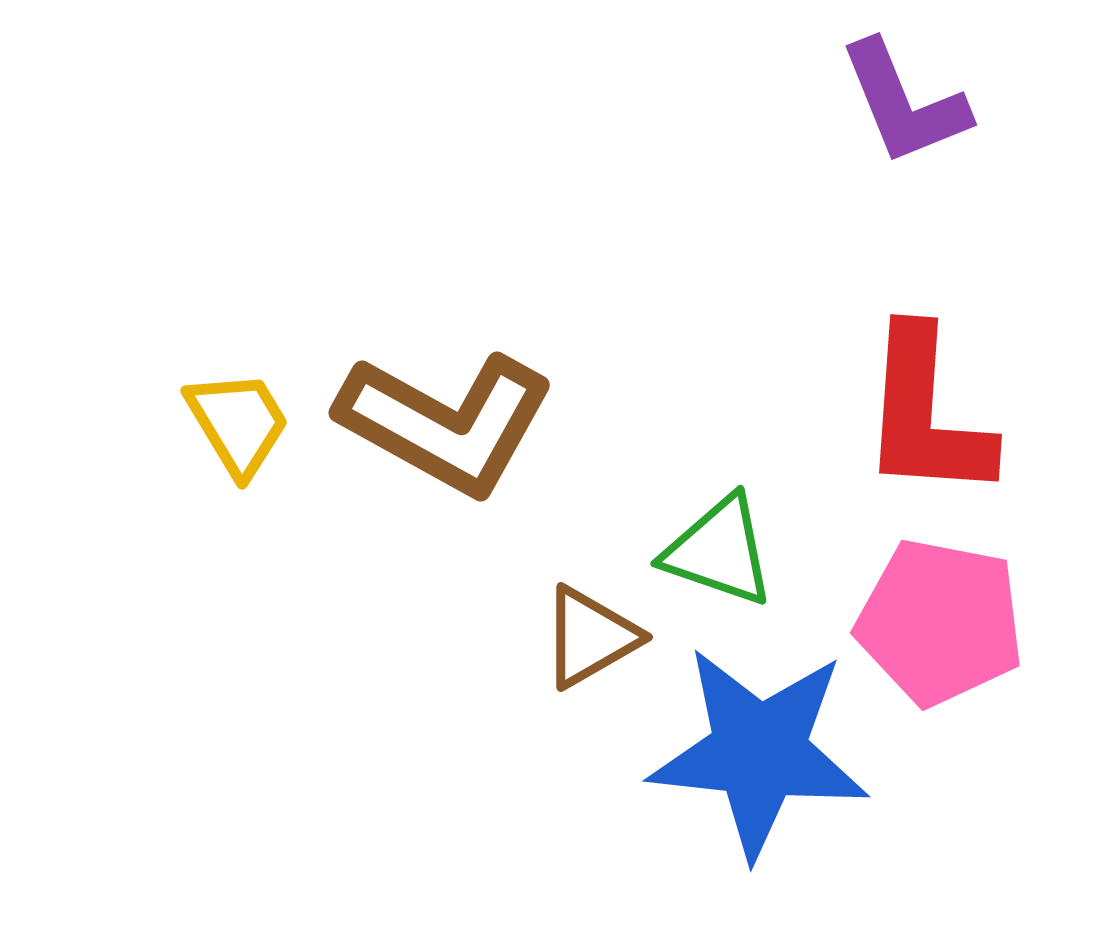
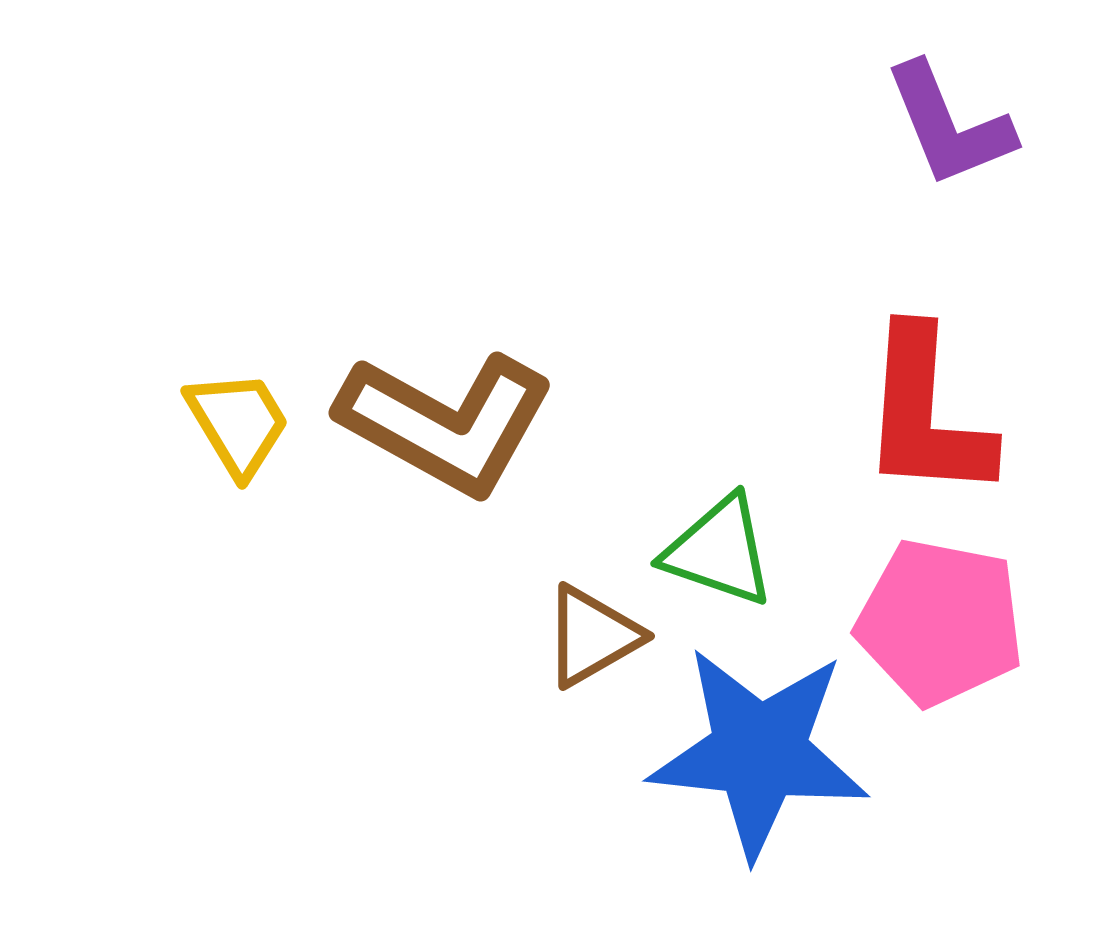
purple L-shape: moved 45 px right, 22 px down
brown triangle: moved 2 px right, 1 px up
